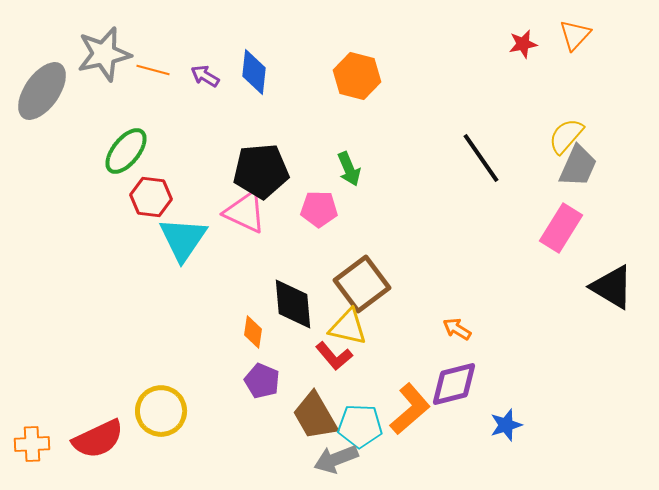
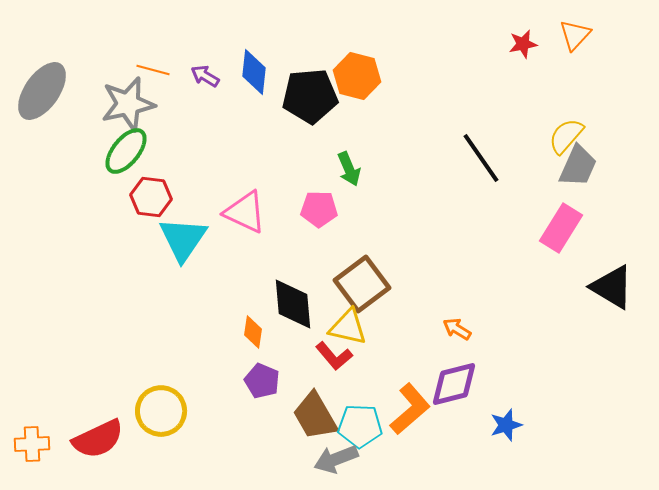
gray star: moved 24 px right, 50 px down
black pentagon: moved 49 px right, 75 px up
